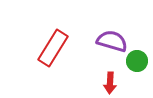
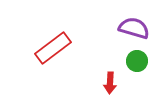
purple semicircle: moved 22 px right, 13 px up
red rectangle: rotated 21 degrees clockwise
